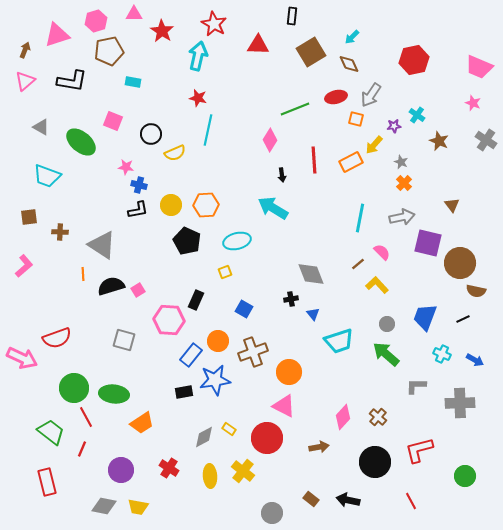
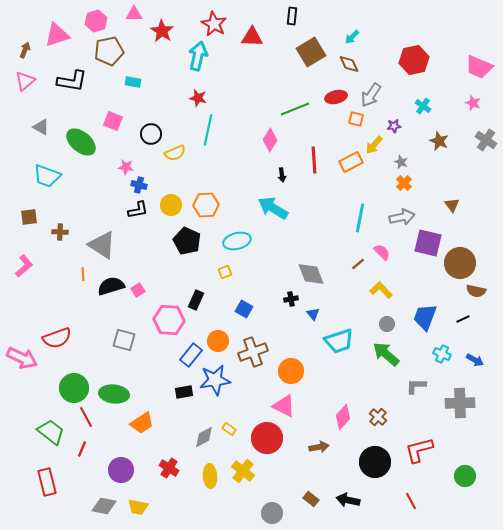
red triangle at (258, 45): moved 6 px left, 8 px up
cyan cross at (417, 115): moved 6 px right, 9 px up
yellow L-shape at (377, 285): moved 4 px right, 5 px down
orange circle at (289, 372): moved 2 px right, 1 px up
